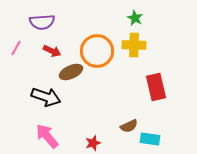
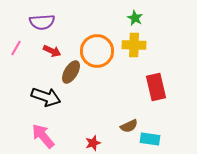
brown ellipse: rotated 35 degrees counterclockwise
pink arrow: moved 4 px left
